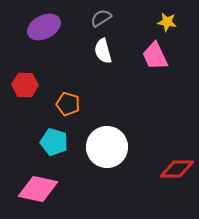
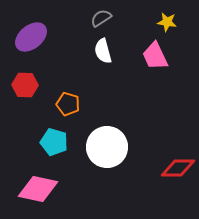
purple ellipse: moved 13 px left, 10 px down; rotated 12 degrees counterclockwise
red diamond: moved 1 px right, 1 px up
